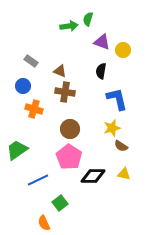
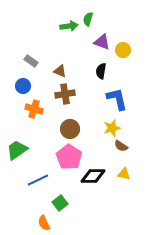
brown cross: moved 2 px down; rotated 18 degrees counterclockwise
